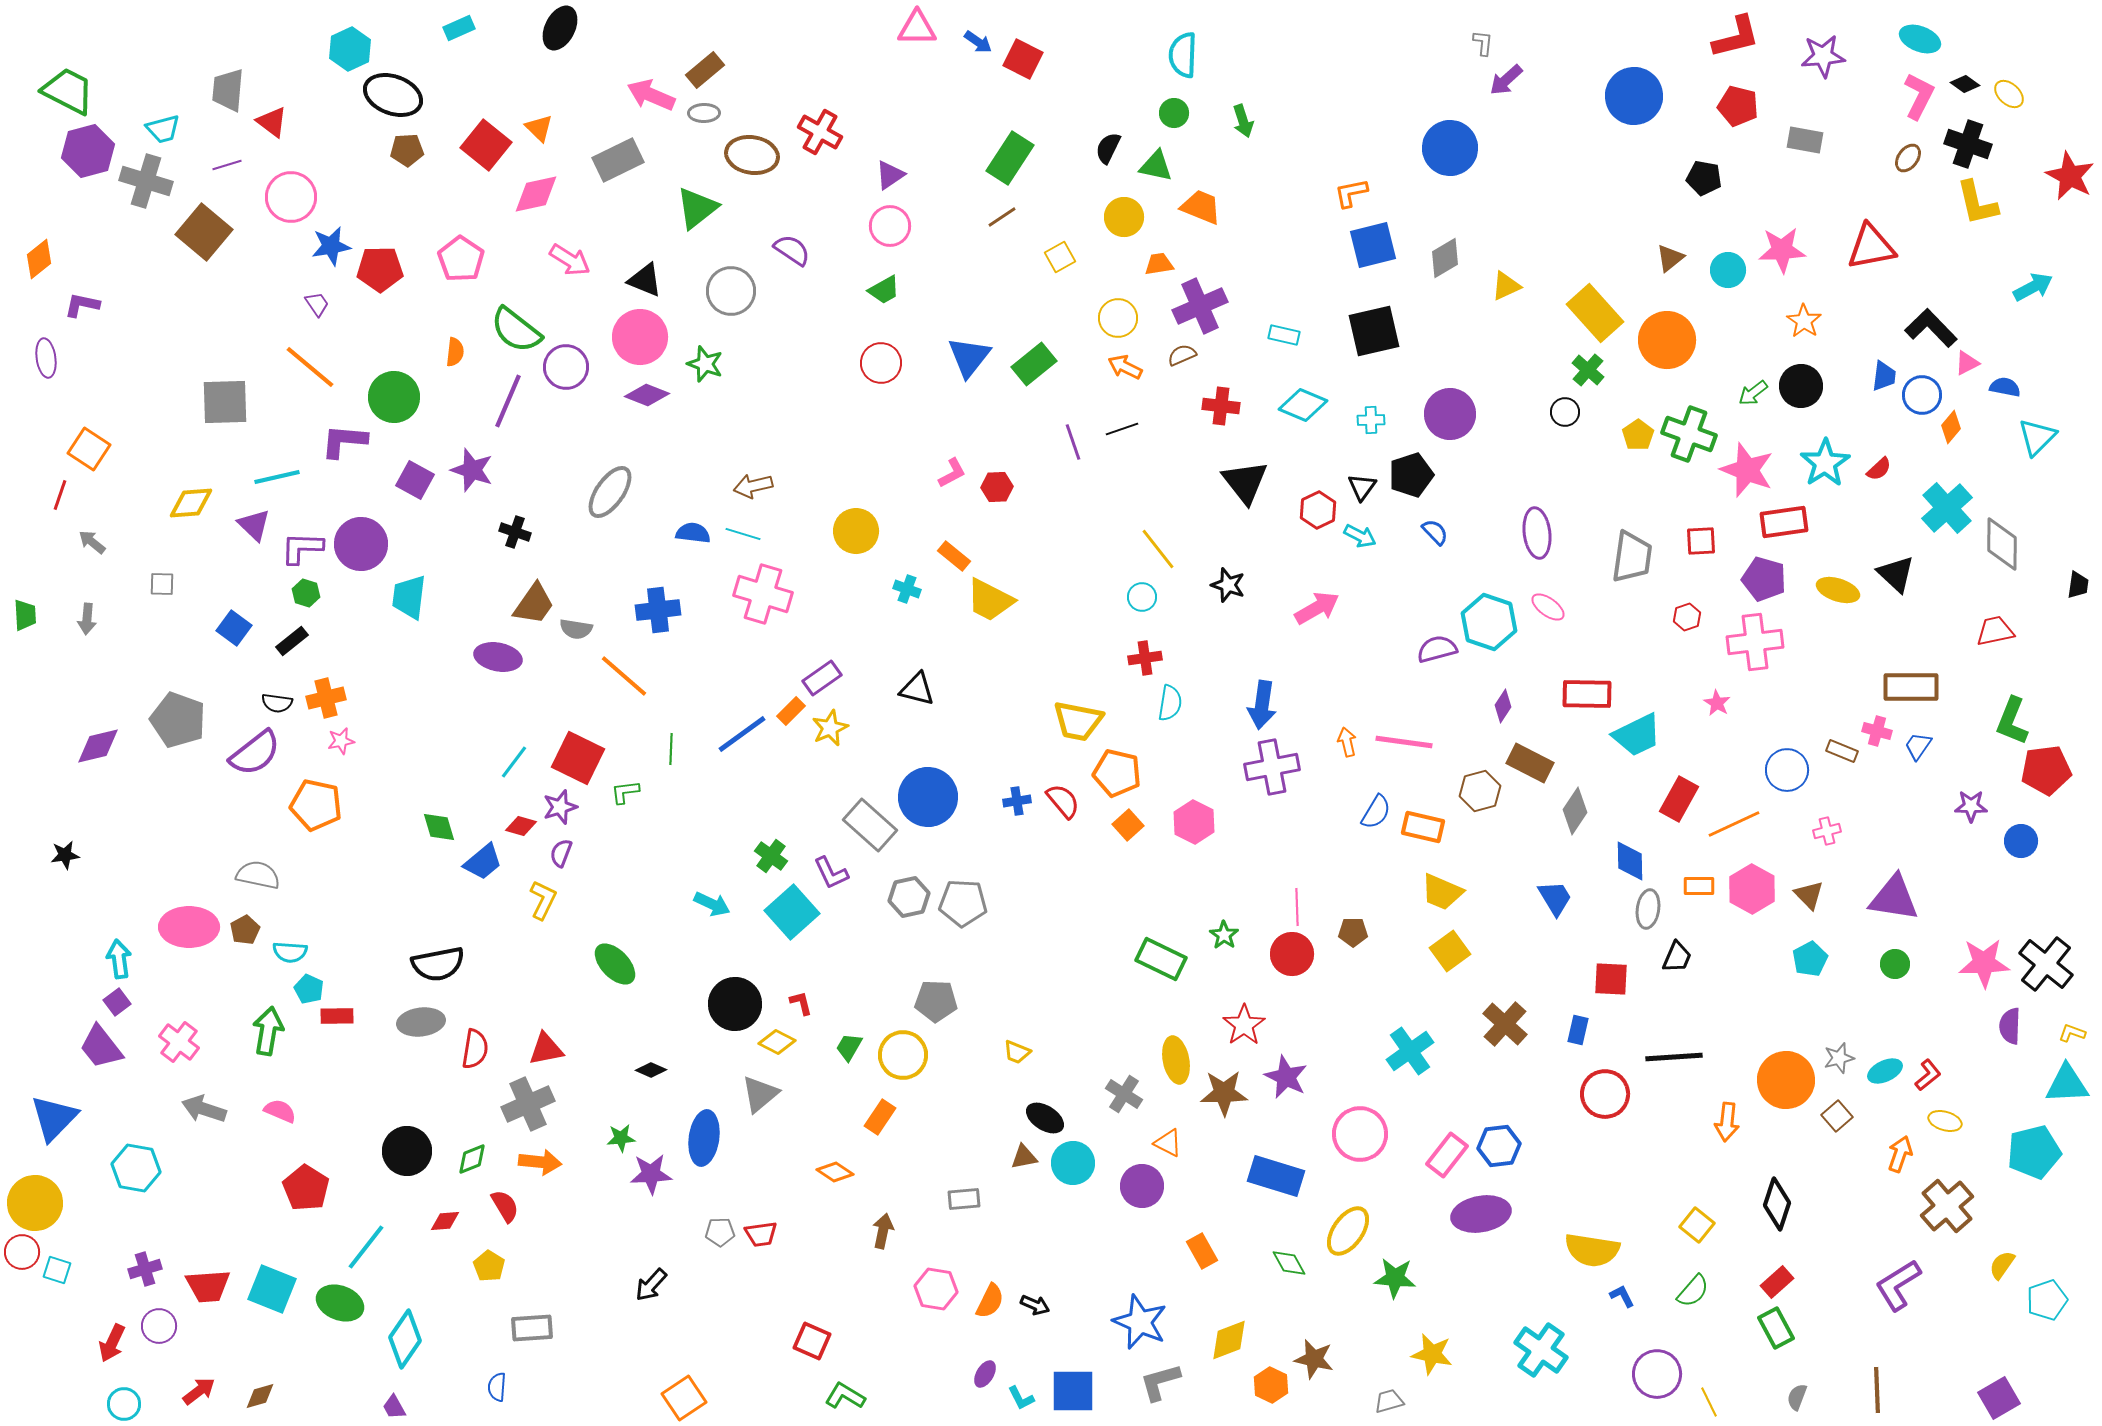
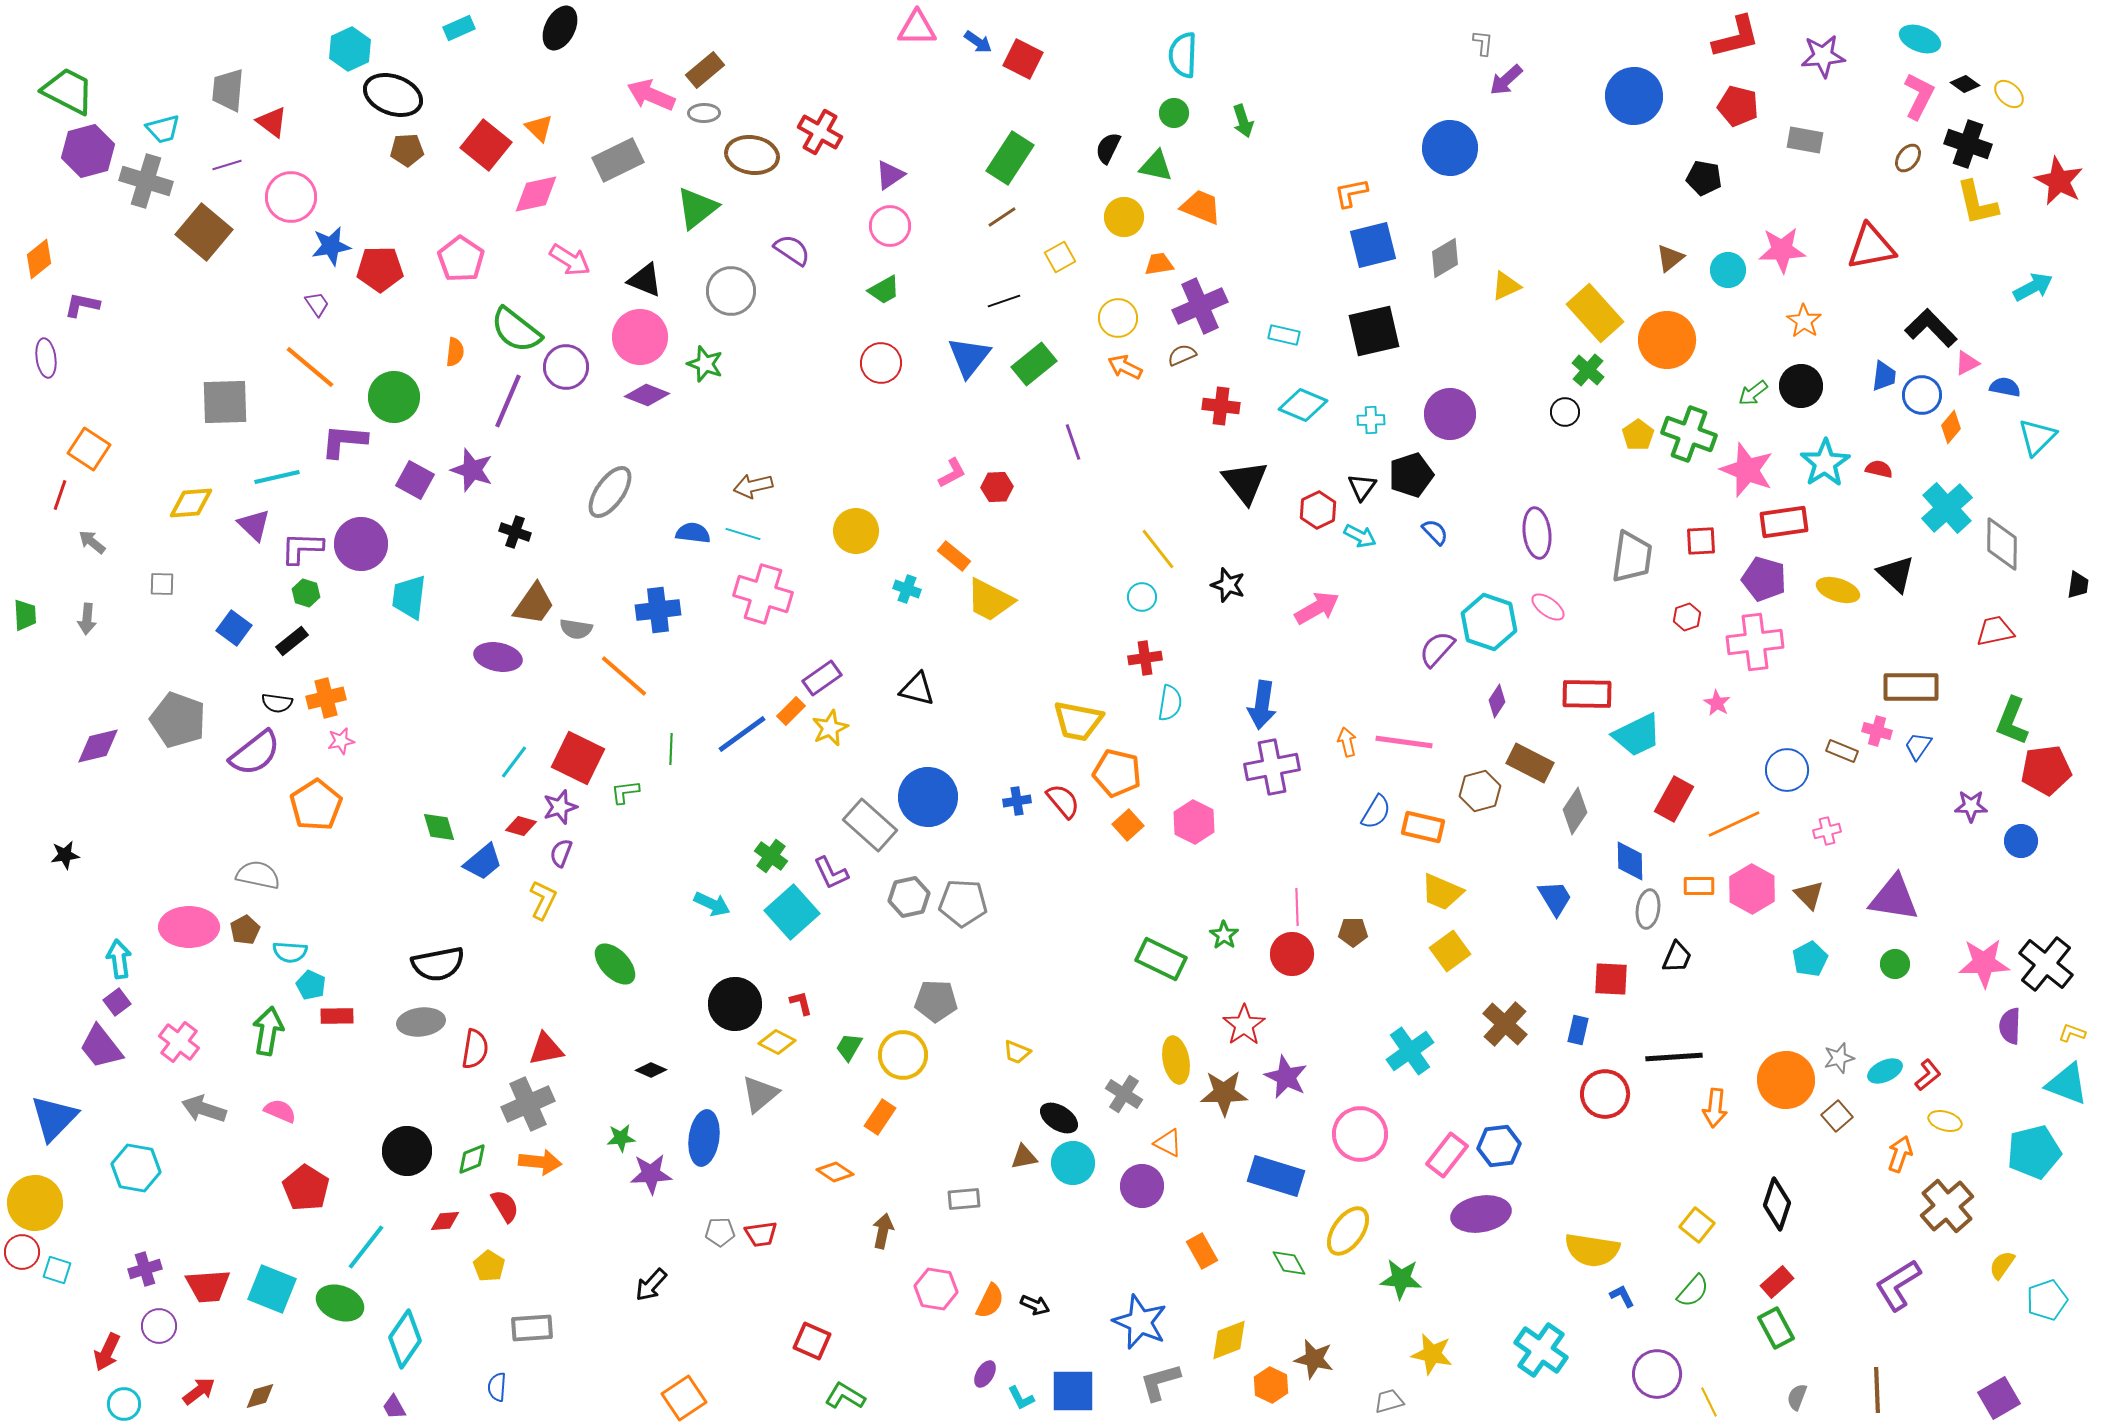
red star at (2070, 176): moved 11 px left, 5 px down
black line at (1122, 429): moved 118 px left, 128 px up
red semicircle at (1879, 469): rotated 124 degrees counterclockwise
purple semicircle at (1437, 649): rotated 33 degrees counterclockwise
purple diamond at (1503, 706): moved 6 px left, 5 px up
red rectangle at (1679, 799): moved 5 px left
orange pentagon at (316, 805): rotated 27 degrees clockwise
cyan pentagon at (309, 989): moved 2 px right, 4 px up
cyan triangle at (2067, 1084): rotated 24 degrees clockwise
black ellipse at (1045, 1118): moved 14 px right
orange arrow at (1727, 1122): moved 12 px left, 14 px up
green star at (1395, 1278): moved 6 px right, 1 px down
red arrow at (112, 1343): moved 5 px left, 9 px down
